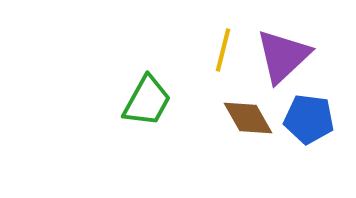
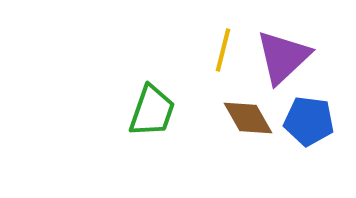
purple triangle: moved 1 px down
green trapezoid: moved 5 px right, 10 px down; rotated 10 degrees counterclockwise
blue pentagon: moved 2 px down
